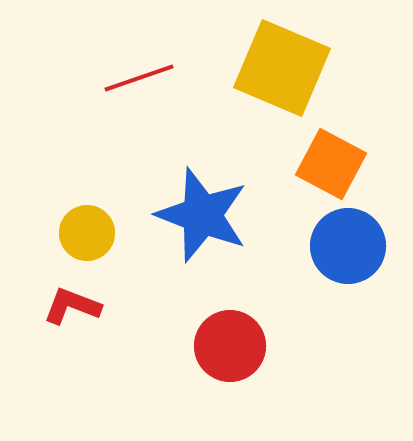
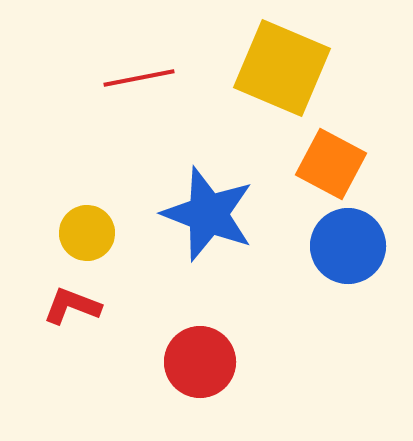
red line: rotated 8 degrees clockwise
blue star: moved 6 px right, 1 px up
red circle: moved 30 px left, 16 px down
